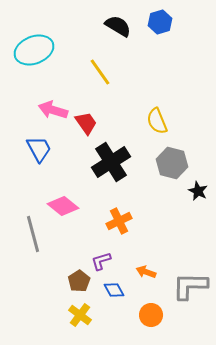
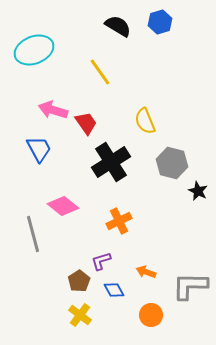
yellow semicircle: moved 12 px left
